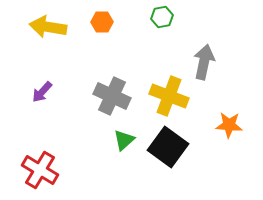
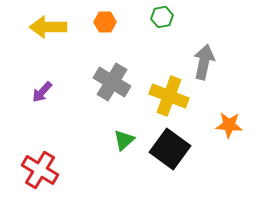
orange hexagon: moved 3 px right
yellow arrow: rotated 9 degrees counterclockwise
gray cross: moved 14 px up; rotated 6 degrees clockwise
black square: moved 2 px right, 2 px down
